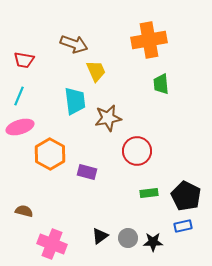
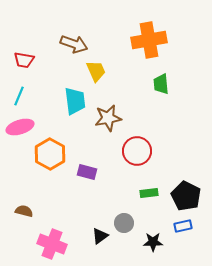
gray circle: moved 4 px left, 15 px up
